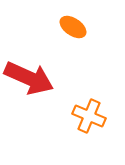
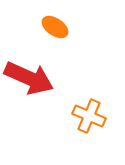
orange ellipse: moved 18 px left
